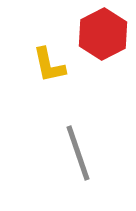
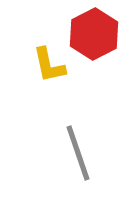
red hexagon: moved 9 px left
